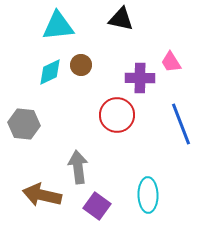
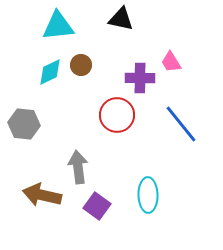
blue line: rotated 18 degrees counterclockwise
